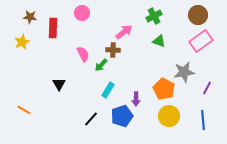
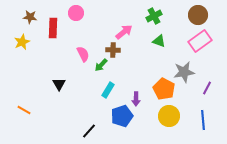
pink circle: moved 6 px left
pink rectangle: moved 1 px left
black line: moved 2 px left, 12 px down
